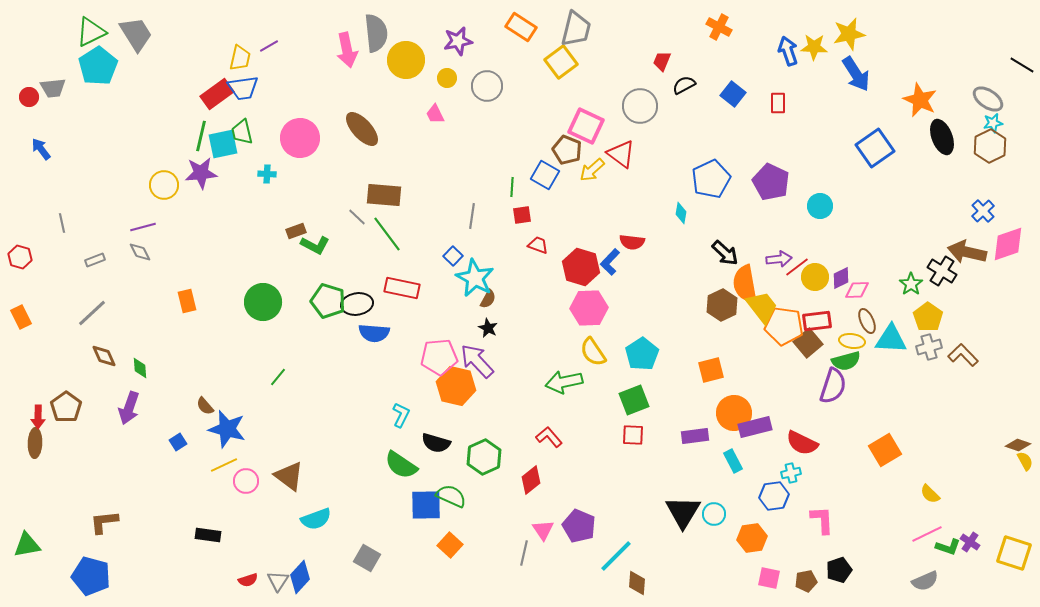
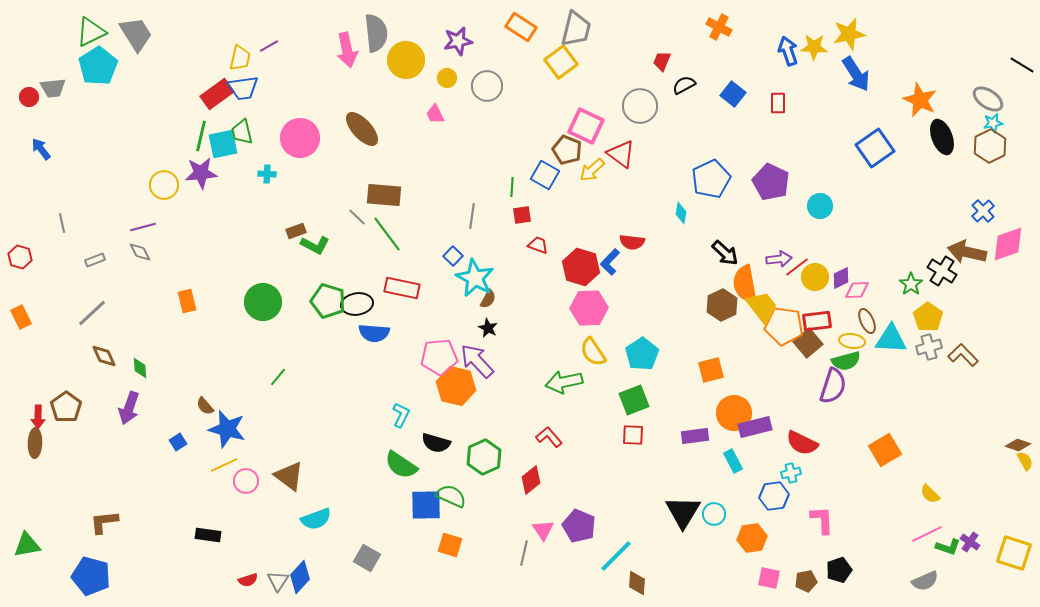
orange square at (450, 545): rotated 25 degrees counterclockwise
